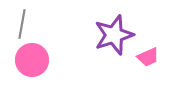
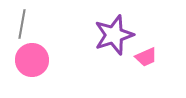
pink trapezoid: moved 2 px left
